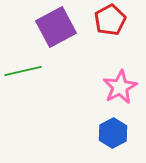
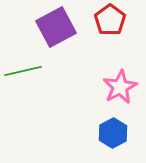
red pentagon: rotated 8 degrees counterclockwise
